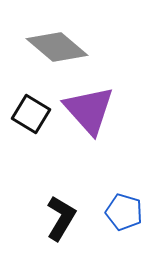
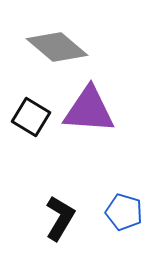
purple triangle: rotated 44 degrees counterclockwise
black square: moved 3 px down
black L-shape: moved 1 px left
